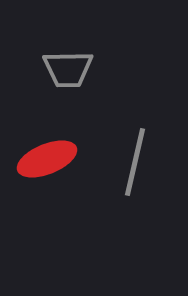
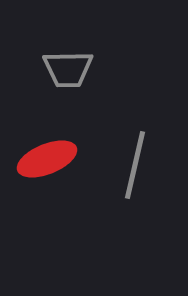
gray line: moved 3 px down
